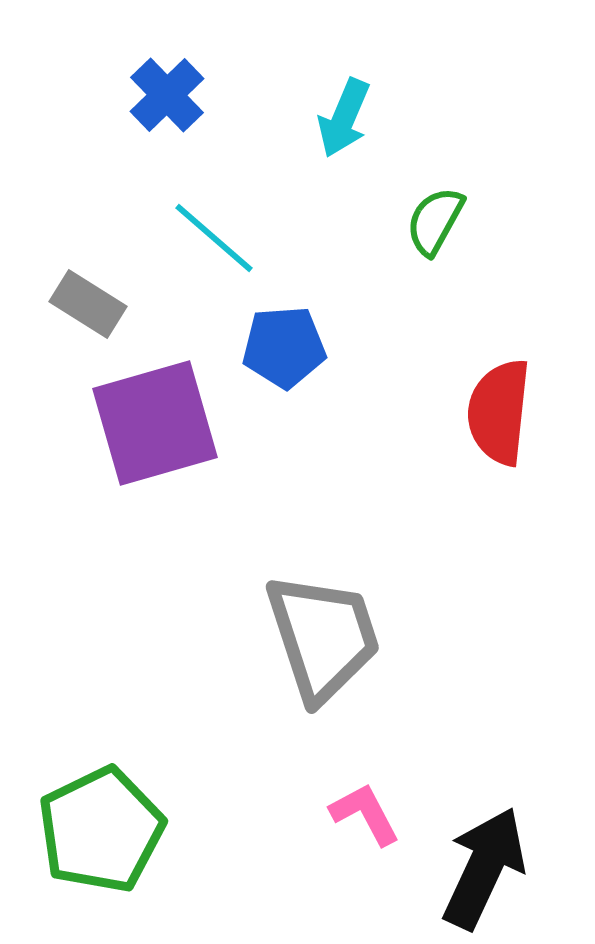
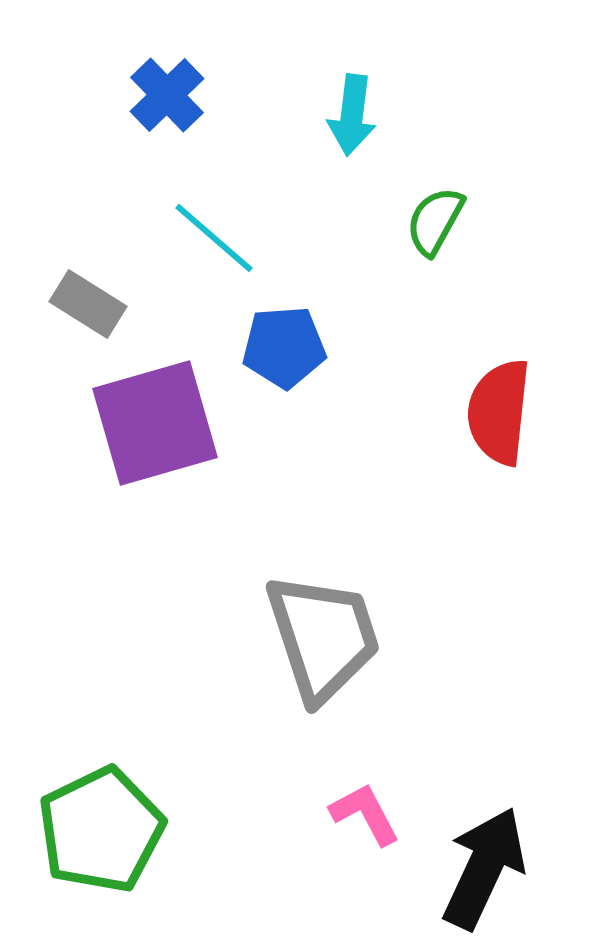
cyan arrow: moved 8 px right, 3 px up; rotated 16 degrees counterclockwise
